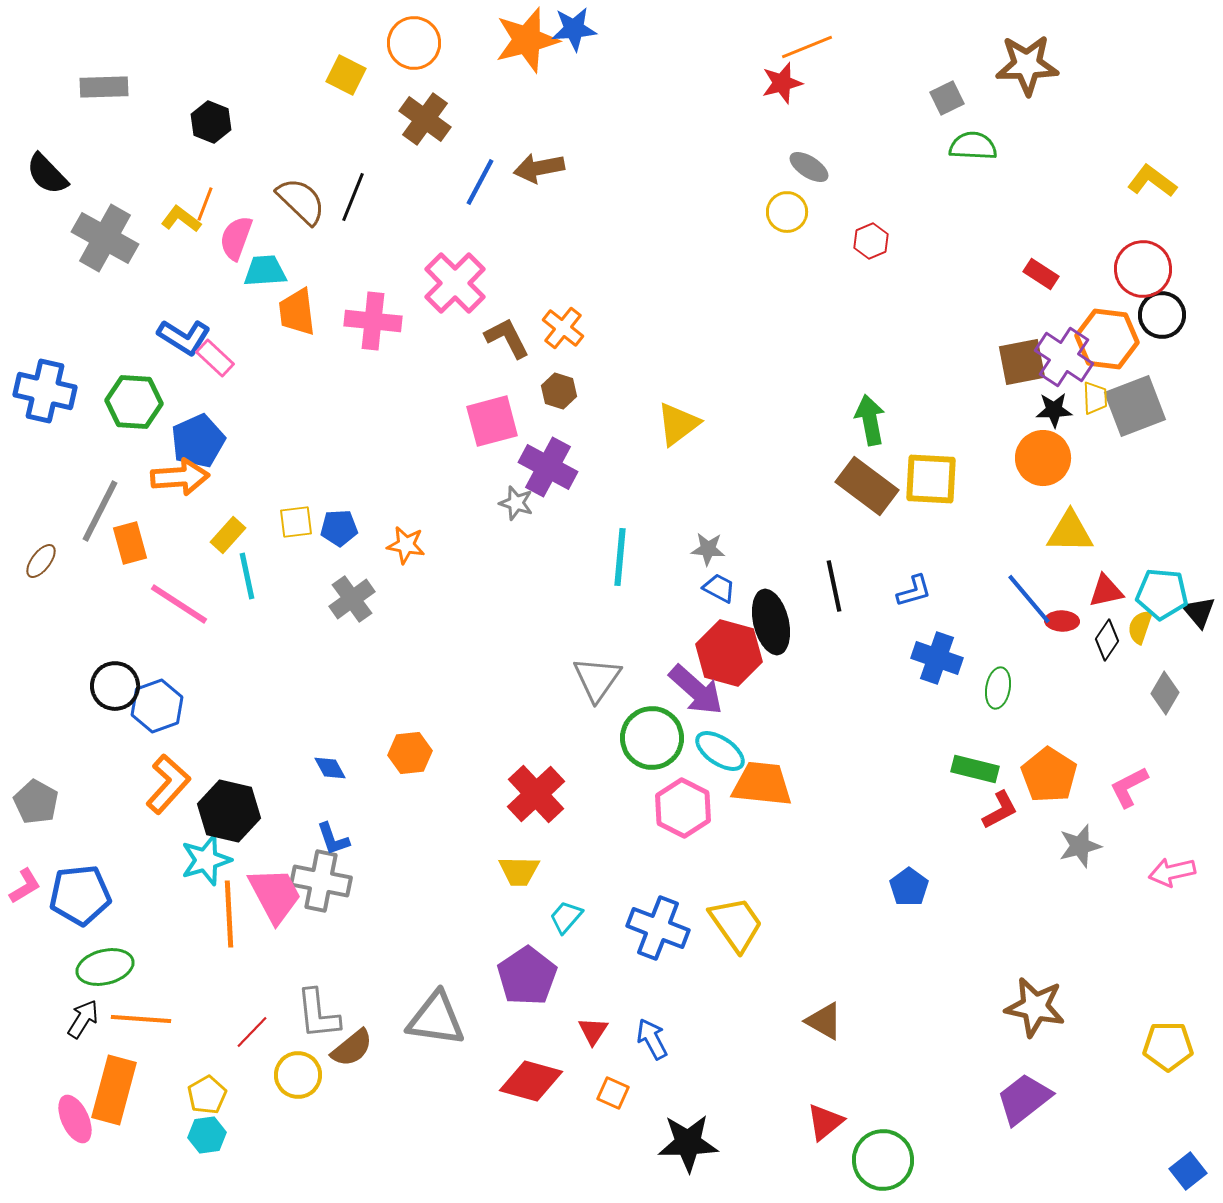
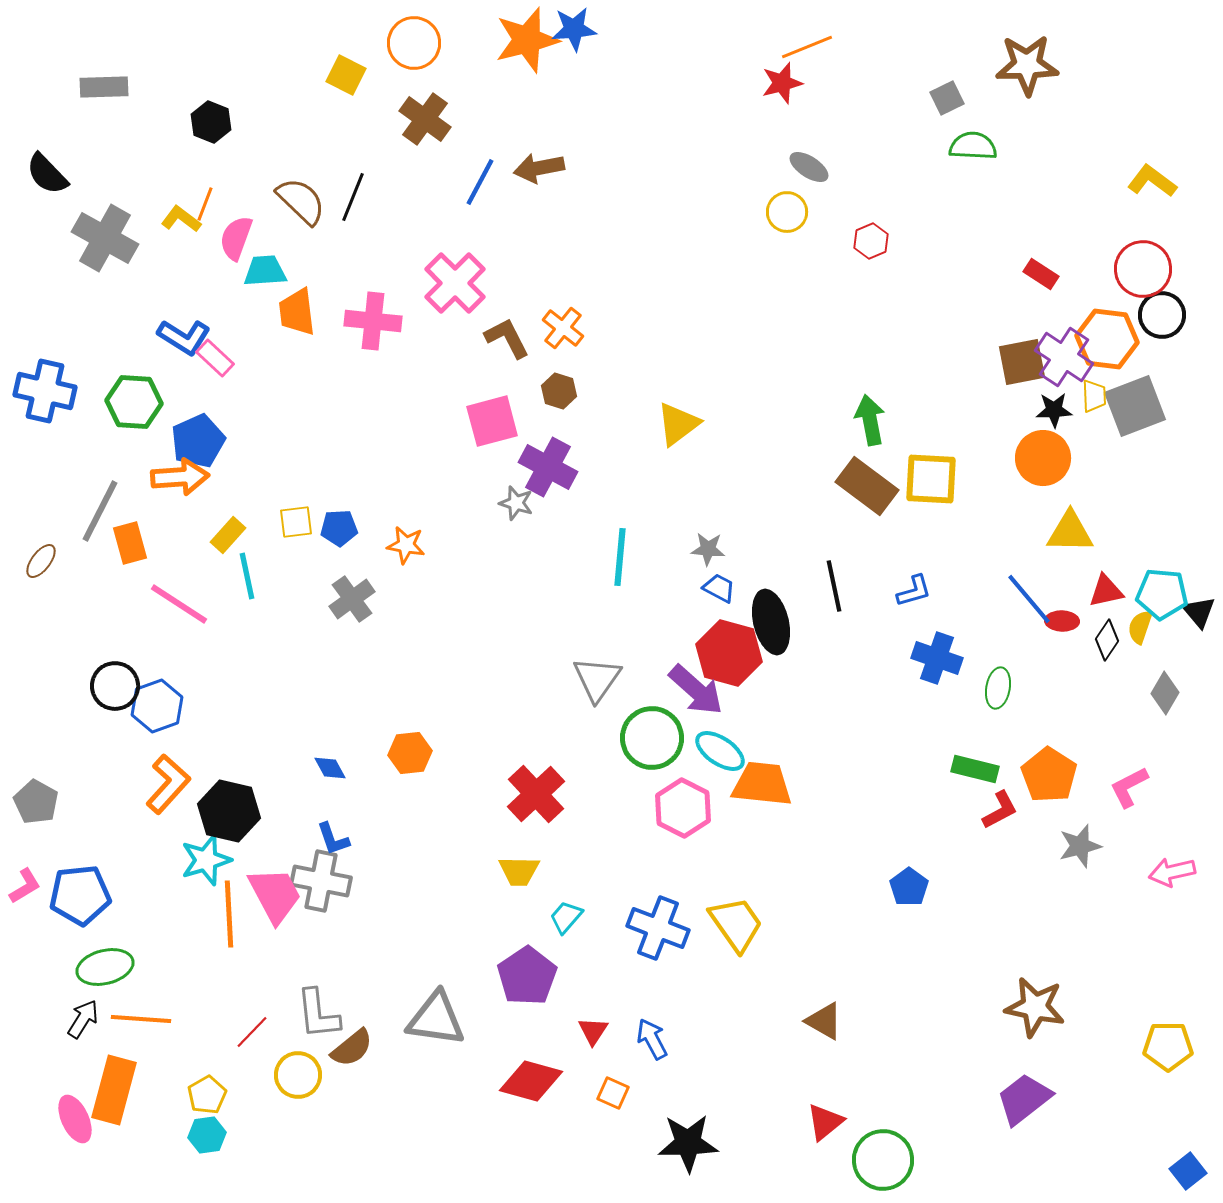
yellow trapezoid at (1095, 398): moved 1 px left, 2 px up
